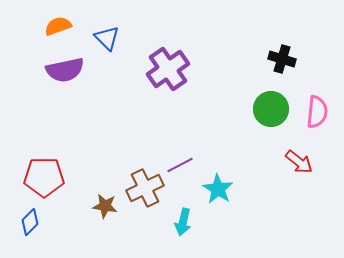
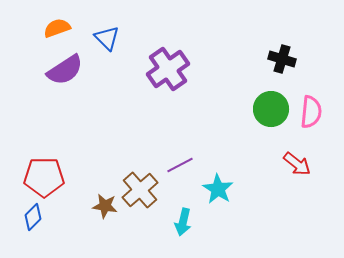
orange semicircle: moved 1 px left, 2 px down
purple semicircle: rotated 21 degrees counterclockwise
pink semicircle: moved 6 px left
red arrow: moved 2 px left, 2 px down
brown cross: moved 5 px left, 2 px down; rotated 15 degrees counterclockwise
blue diamond: moved 3 px right, 5 px up
